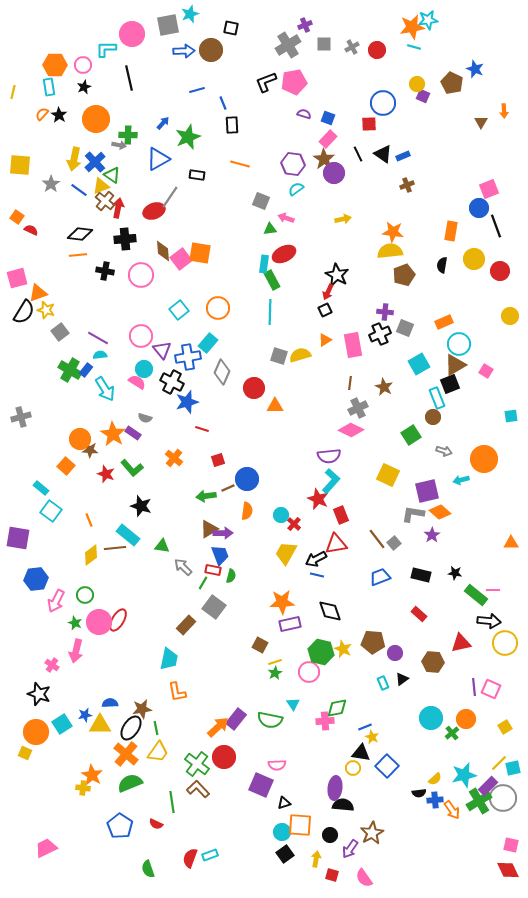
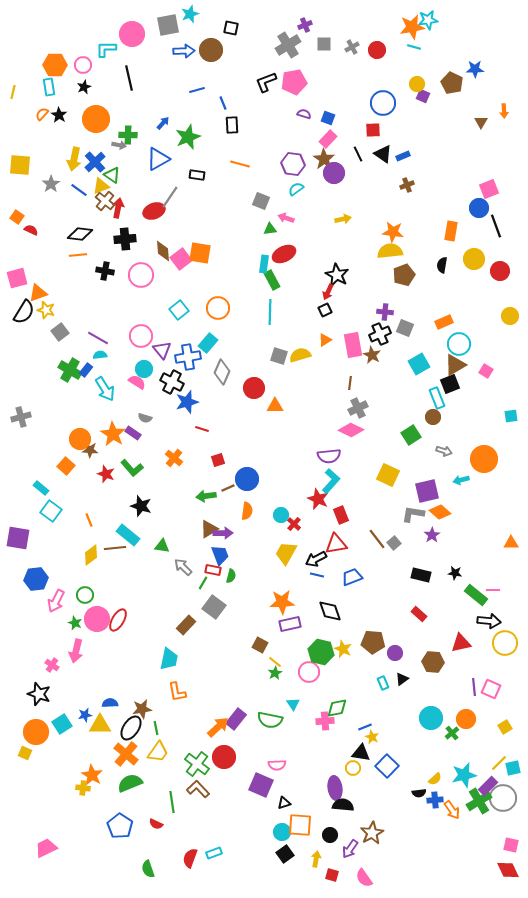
blue star at (475, 69): rotated 24 degrees counterclockwise
red square at (369, 124): moved 4 px right, 6 px down
brown star at (384, 387): moved 12 px left, 32 px up
blue trapezoid at (380, 577): moved 28 px left
pink circle at (99, 622): moved 2 px left, 3 px up
yellow line at (275, 662): rotated 56 degrees clockwise
purple ellipse at (335, 788): rotated 15 degrees counterclockwise
cyan rectangle at (210, 855): moved 4 px right, 2 px up
